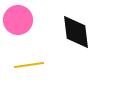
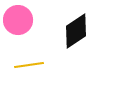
black diamond: moved 1 px up; rotated 63 degrees clockwise
